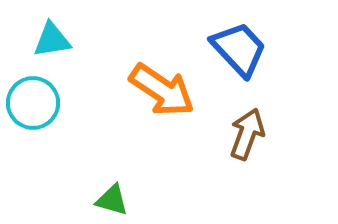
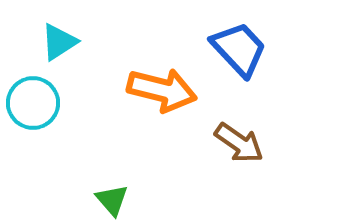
cyan triangle: moved 7 px right, 2 px down; rotated 24 degrees counterclockwise
orange arrow: rotated 20 degrees counterclockwise
brown arrow: moved 8 px left, 9 px down; rotated 105 degrees clockwise
green triangle: rotated 33 degrees clockwise
